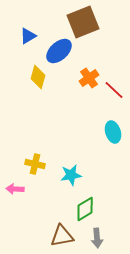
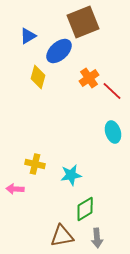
red line: moved 2 px left, 1 px down
